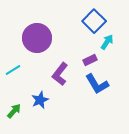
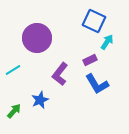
blue square: rotated 20 degrees counterclockwise
